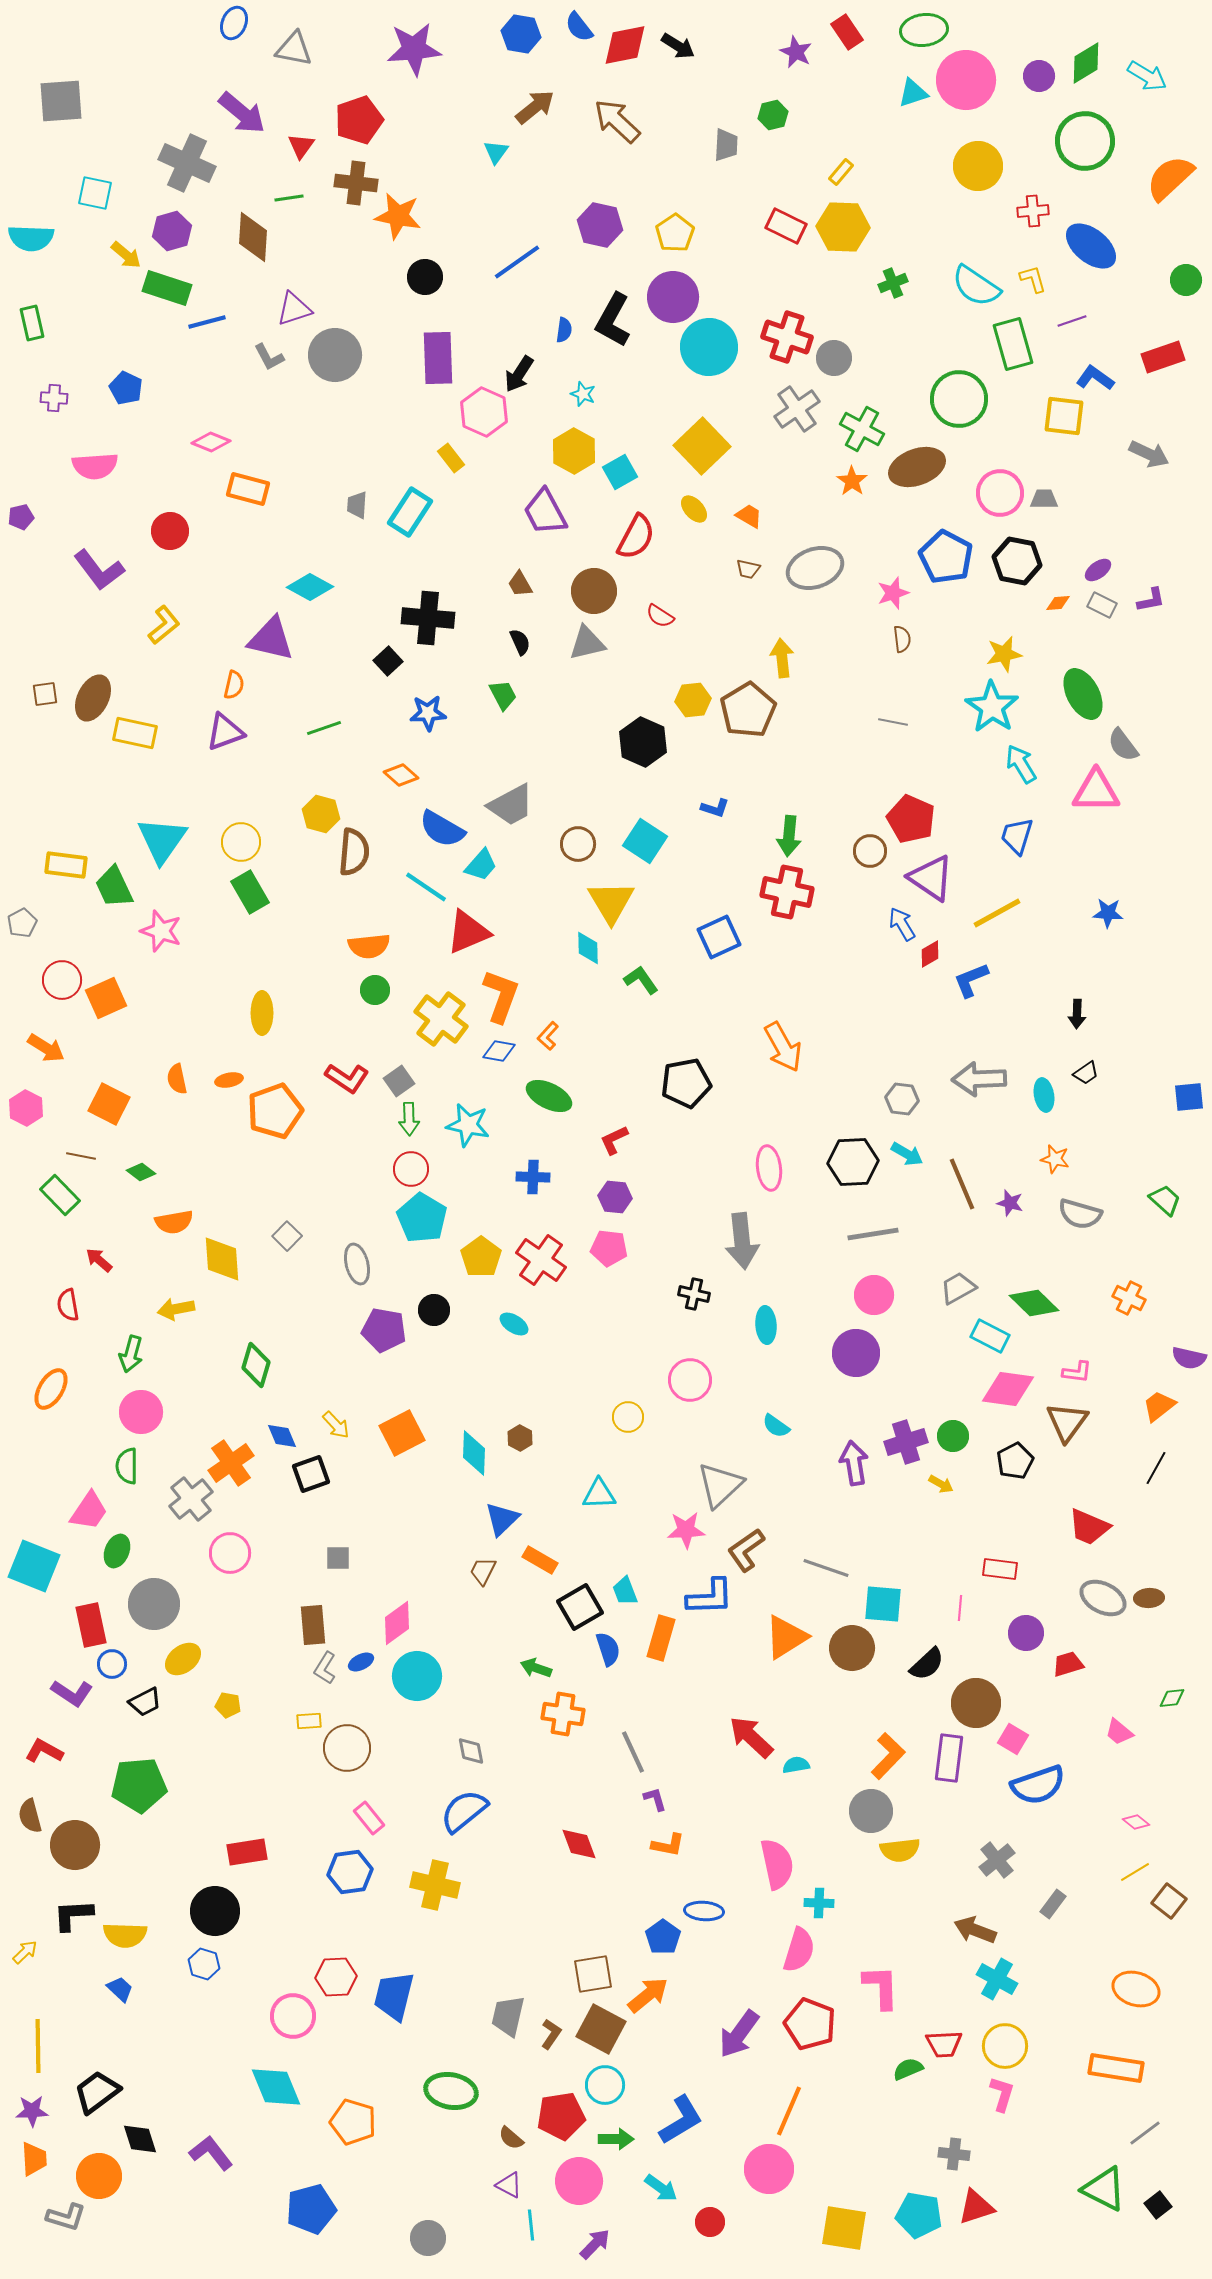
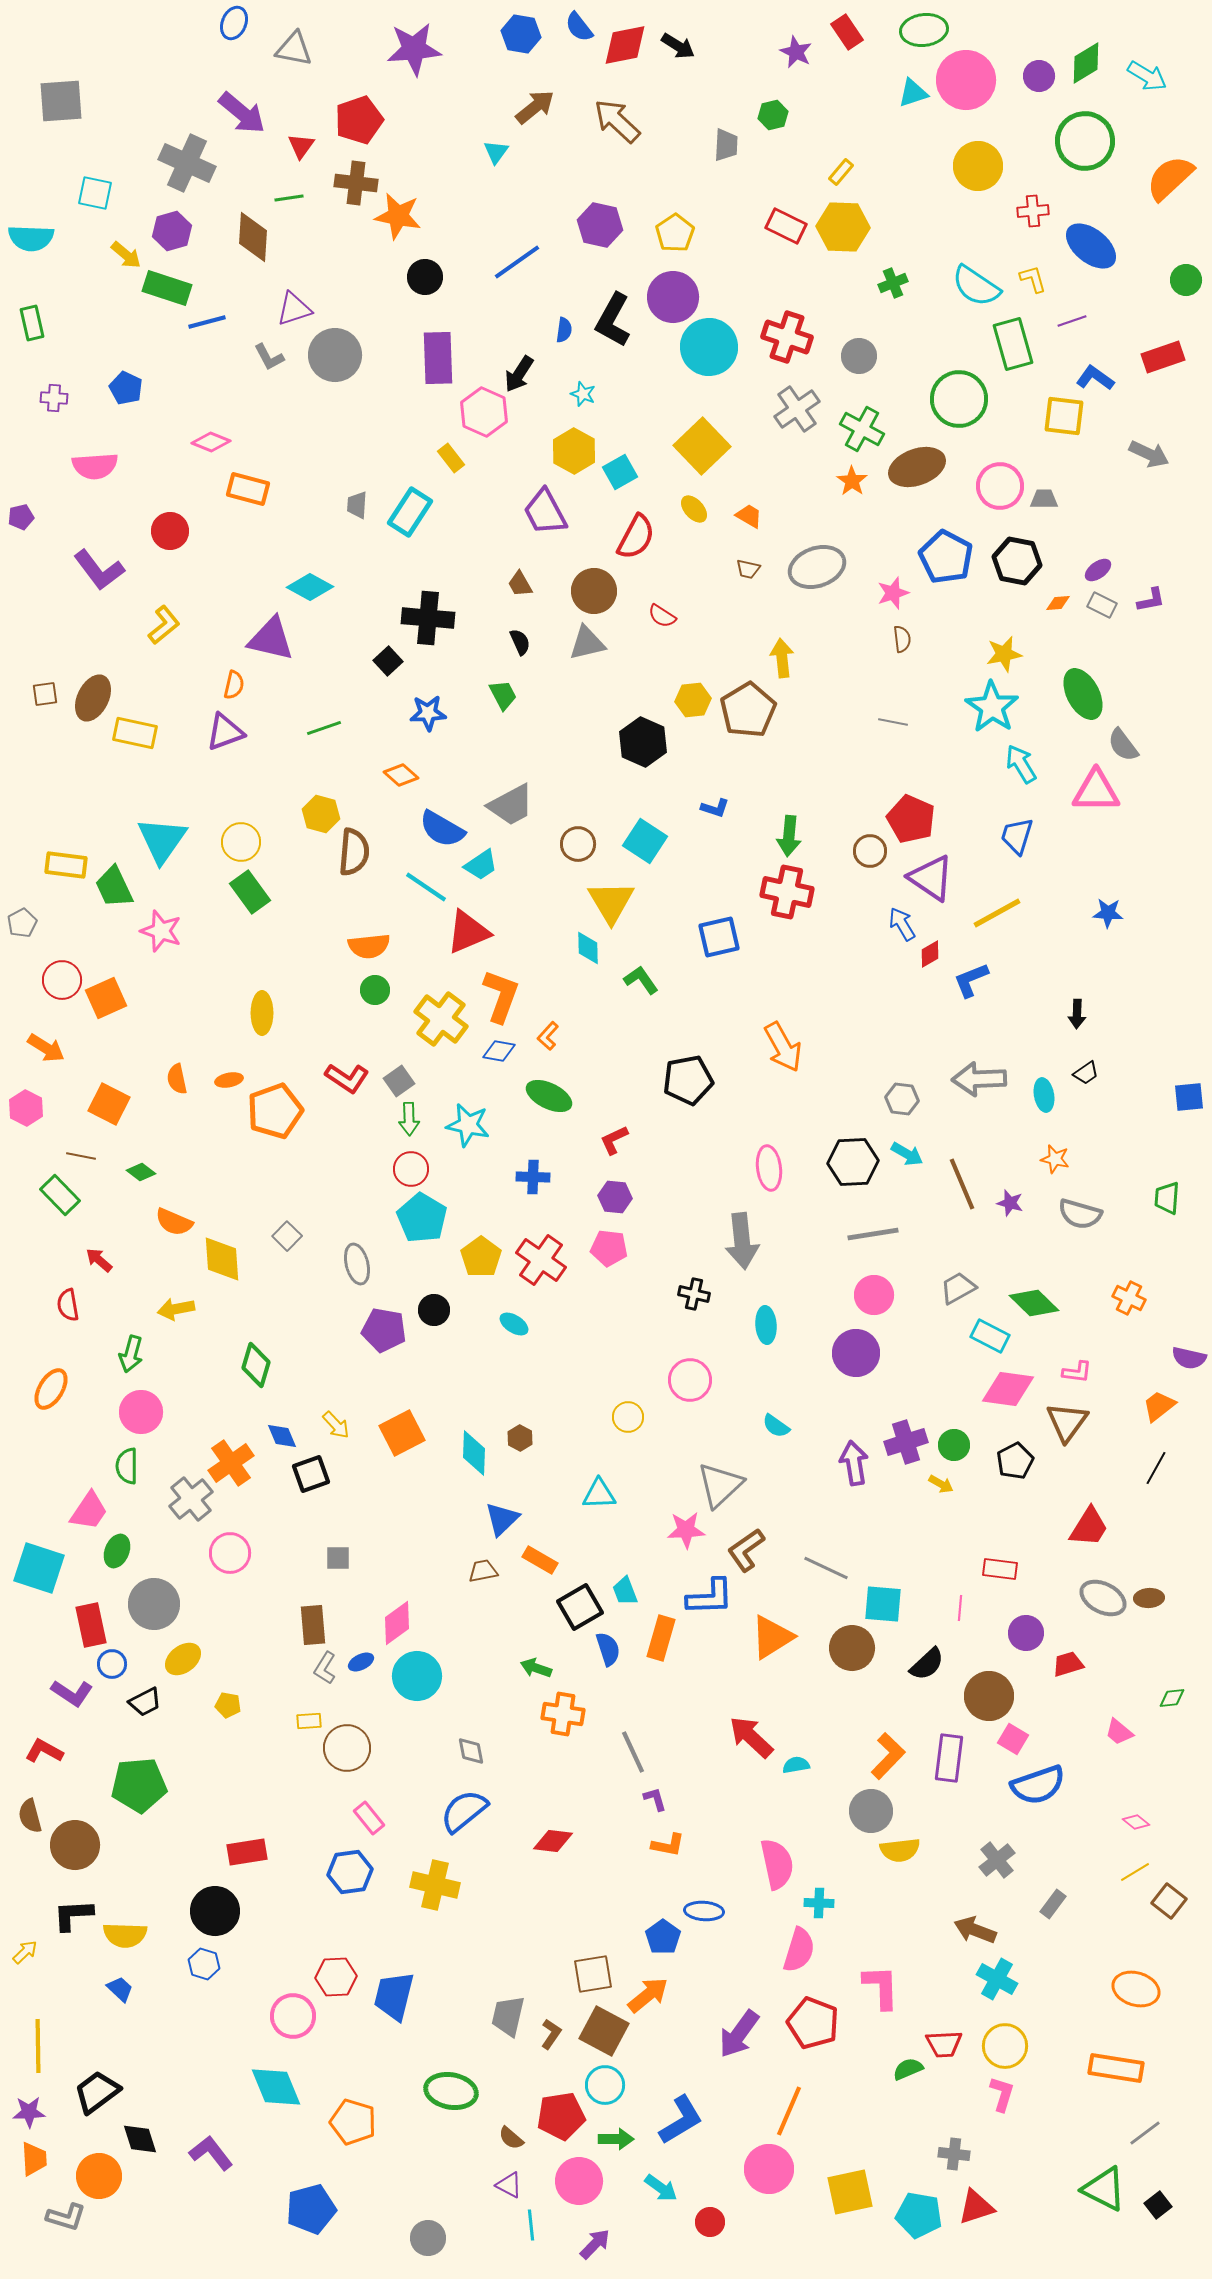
gray circle at (834, 358): moved 25 px right, 2 px up
pink circle at (1000, 493): moved 7 px up
gray ellipse at (815, 568): moved 2 px right, 1 px up
red semicircle at (660, 616): moved 2 px right
cyan trapezoid at (481, 865): rotated 15 degrees clockwise
green rectangle at (250, 892): rotated 6 degrees counterclockwise
blue square at (719, 937): rotated 12 degrees clockwise
black pentagon at (686, 1083): moved 2 px right, 3 px up
green trapezoid at (1165, 1200): moved 2 px right, 2 px up; rotated 128 degrees counterclockwise
orange semicircle at (174, 1222): rotated 33 degrees clockwise
green circle at (953, 1436): moved 1 px right, 9 px down
red trapezoid at (1089, 1527): rotated 81 degrees counterclockwise
cyan square at (34, 1566): moved 5 px right, 2 px down; rotated 4 degrees counterclockwise
gray line at (826, 1568): rotated 6 degrees clockwise
brown trapezoid at (483, 1571): rotated 52 degrees clockwise
orange triangle at (786, 1637): moved 14 px left
brown circle at (976, 1703): moved 13 px right, 7 px up
red diamond at (579, 1844): moved 26 px left, 3 px up; rotated 63 degrees counterclockwise
red pentagon at (810, 2024): moved 3 px right, 1 px up
brown square at (601, 2029): moved 3 px right, 2 px down
purple star at (32, 2111): moved 3 px left, 1 px down
yellow square at (844, 2228): moved 6 px right, 36 px up; rotated 21 degrees counterclockwise
